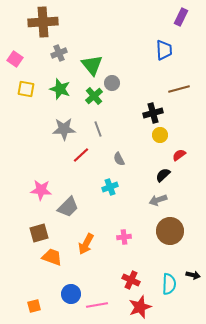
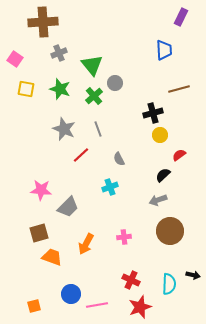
gray circle: moved 3 px right
gray star: rotated 25 degrees clockwise
